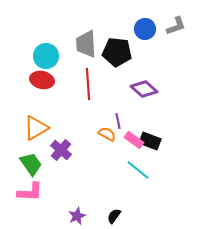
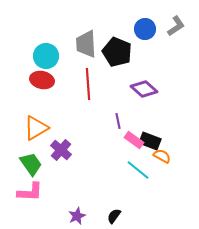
gray L-shape: rotated 15 degrees counterclockwise
black pentagon: rotated 16 degrees clockwise
orange semicircle: moved 55 px right, 22 px down
